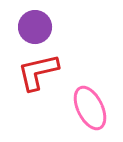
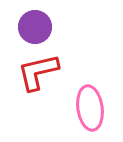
pink ellipse: rotated 18 degrees clockwise
